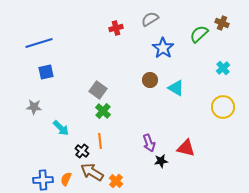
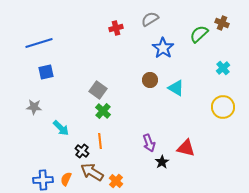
black star: moved 1 px right, 1 px down; rotated 24 degrees counterclockwise
